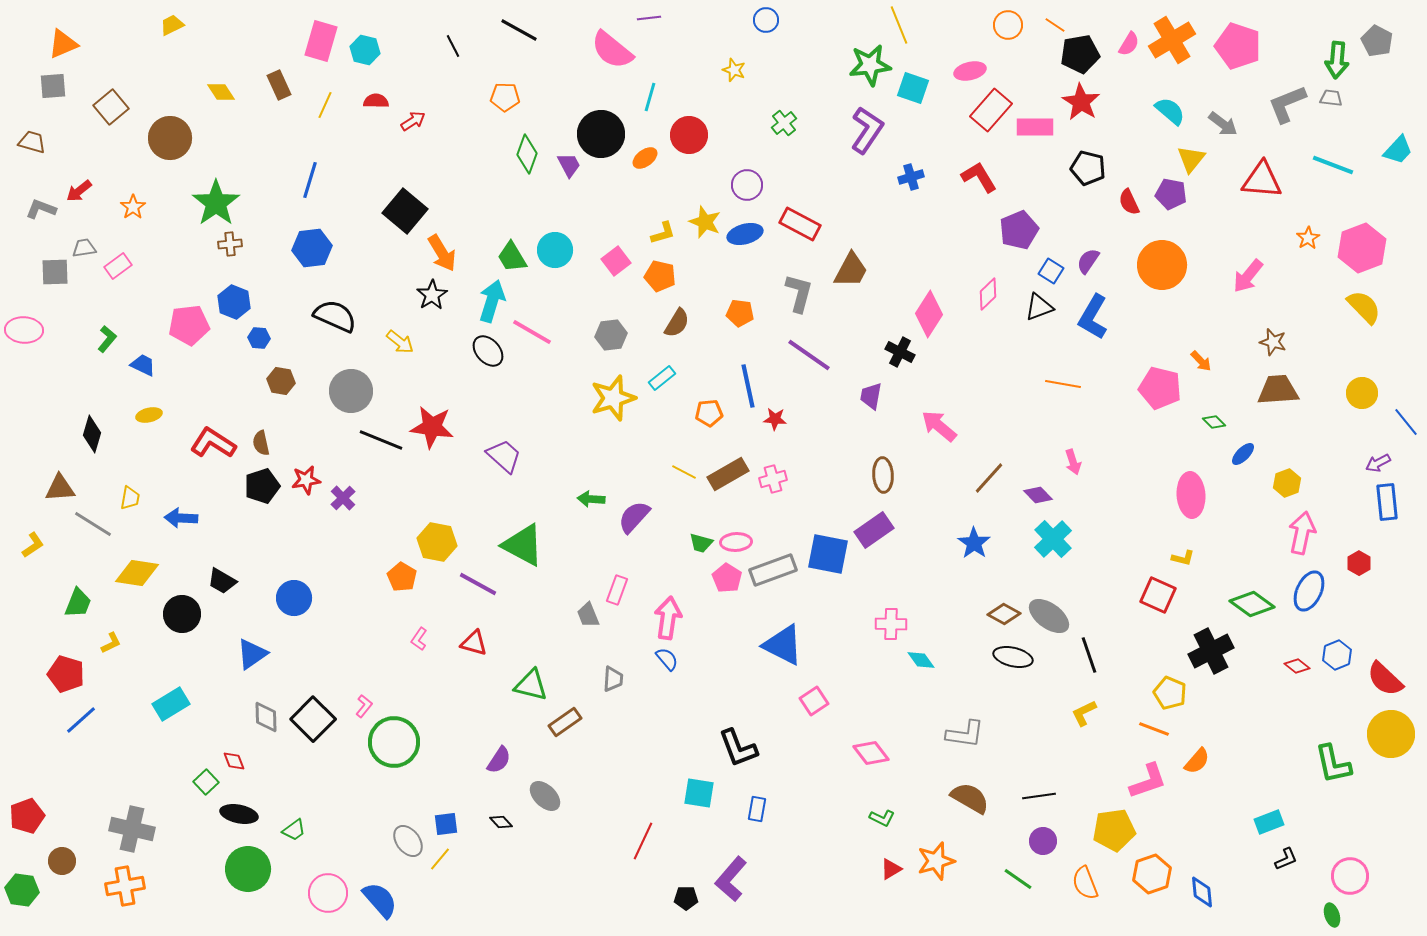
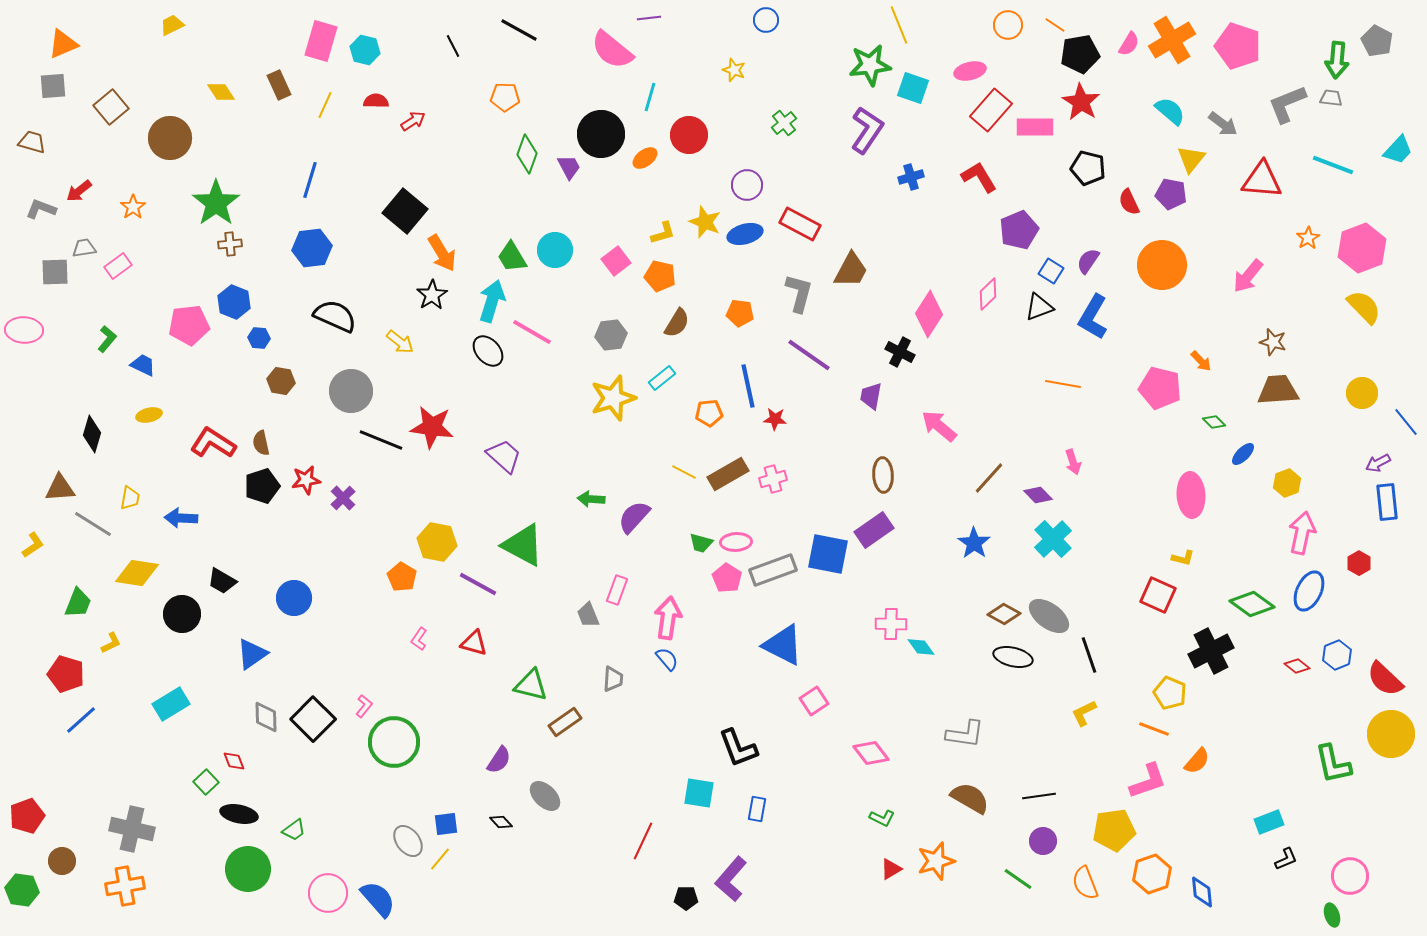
purple trapezoid at (569, 165): moved 2 px down
cyan diamond at (921, 660): moved 13 px up
blue semicircle at (380, 900): moved 2 px left, 1 px up
